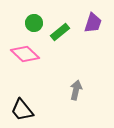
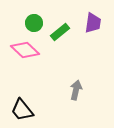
purple trapezoid: rotated 10 degrees counterclockwise
pink diamond: moved 4 px up
